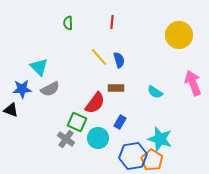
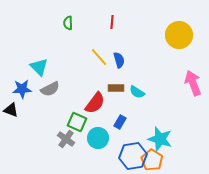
cyan semicircle: moved 18 px left
